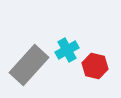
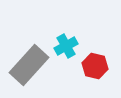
cyan cross: moved 1 px left, 4 px up
